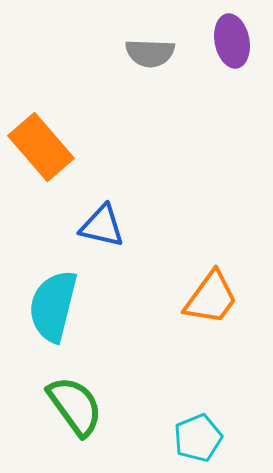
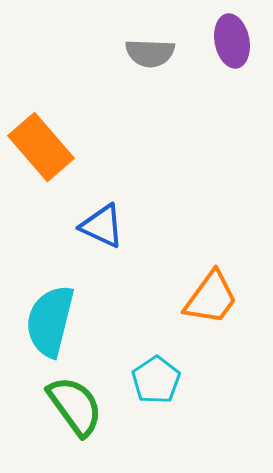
blue triangle: rotated 12 degrees clockwise
cyan semicircle: moved 3 px left, 15 px down
cyan pentagon: moved 42 px left, 58 px up; rotated 12 degrees counterclockwise
